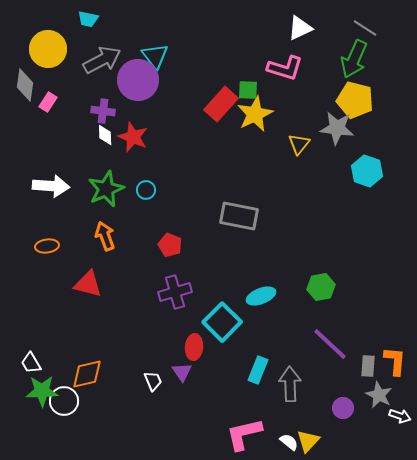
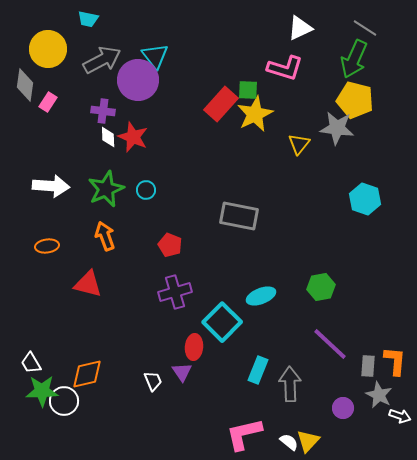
white diamond at (105, 135): moved 3 px right, 2 px down
cyan hexagon at (367, 171): moved 2 px left, 28 px down
